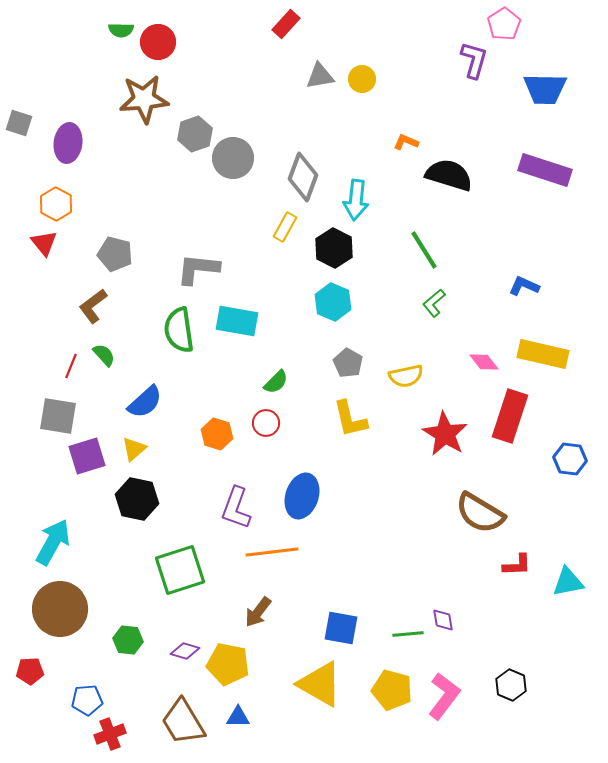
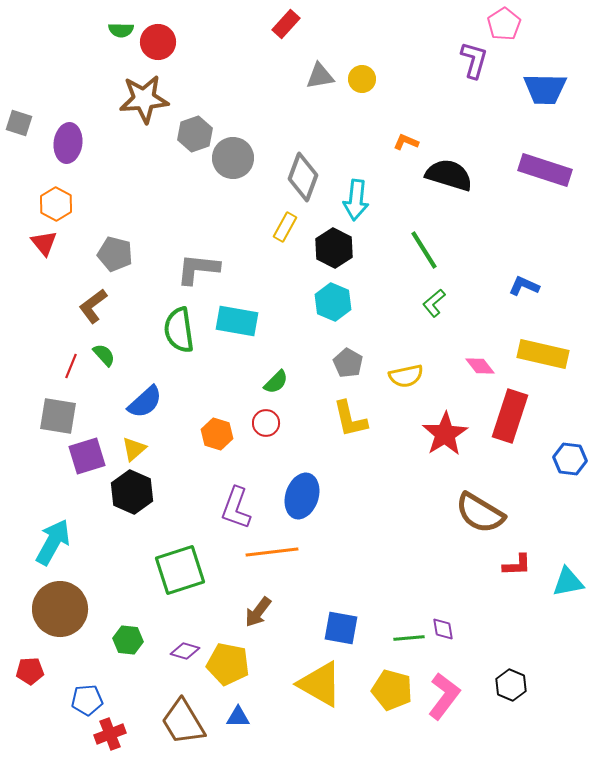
pink diamond at (484, 362): moved 4 px left, 4 px down
red star at (445, 434): rotated 9 degrees clockwise
black hexagon at (137, 499): moved 5 px left, 7 px up; rotated 12 degrees clockwise
purple diamond at (443, 620): moved 9 px down
green line at (408, 634): moved 1 px right, 4 px down
